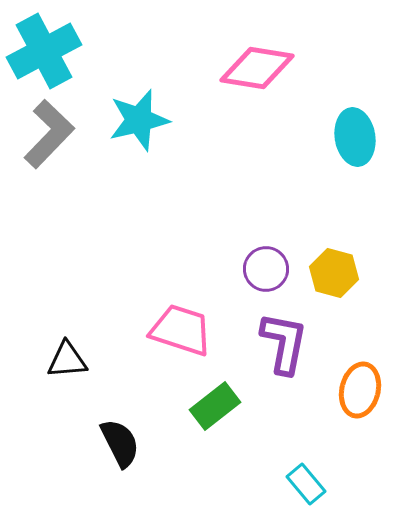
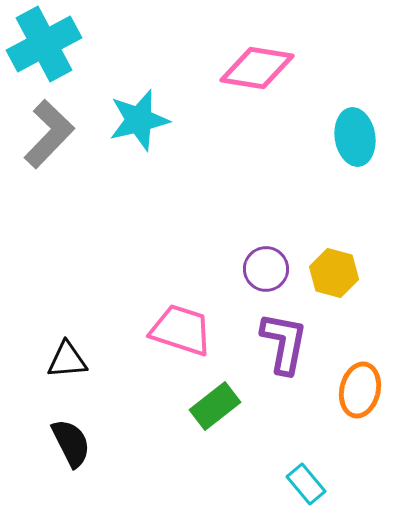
cyan cross: moved 7 px up
black semicircle: moved 49 px left
